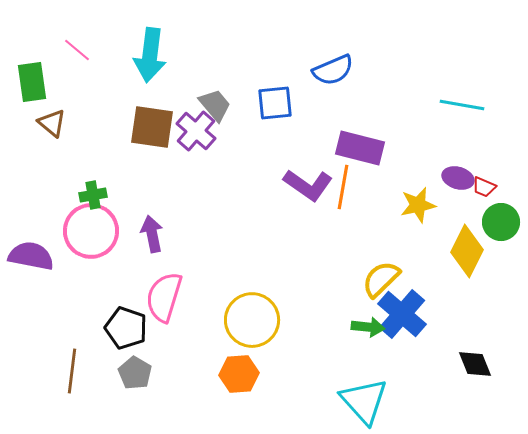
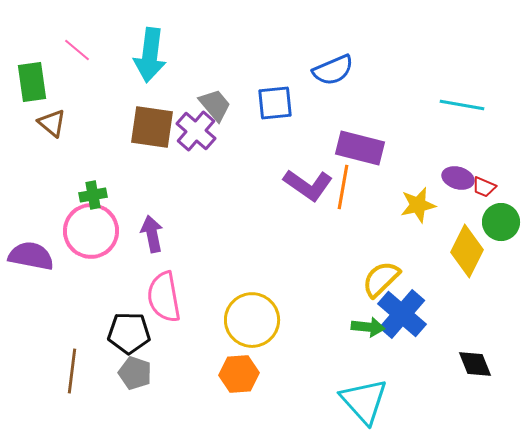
pink semicircle: rotated 27 degrees counterclockwise
black pentagon: moved 3 px right, 5 px down; rotated 18 degrees counterclockwise
gray pentagon: rotated 12 degrees counterclockwise
